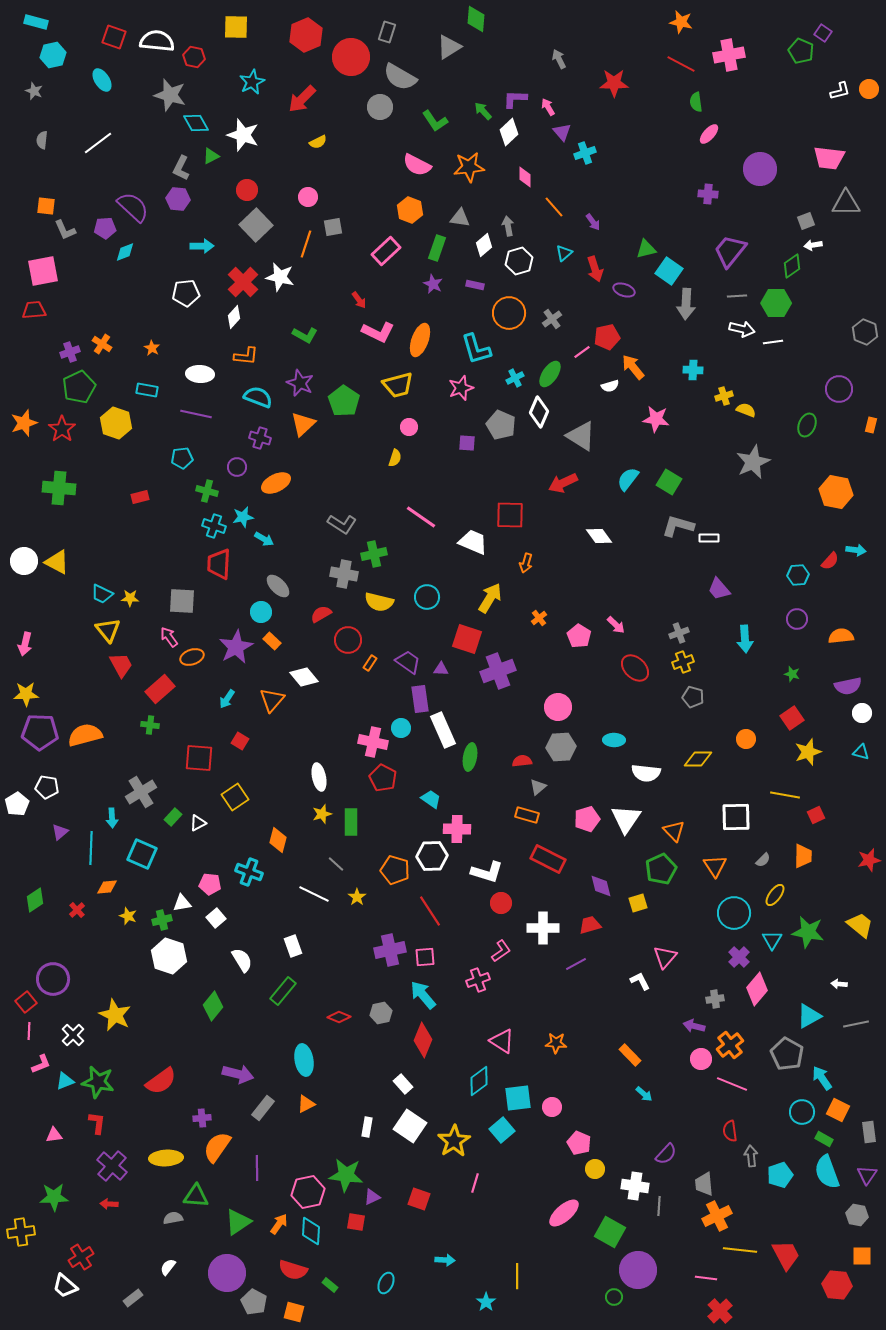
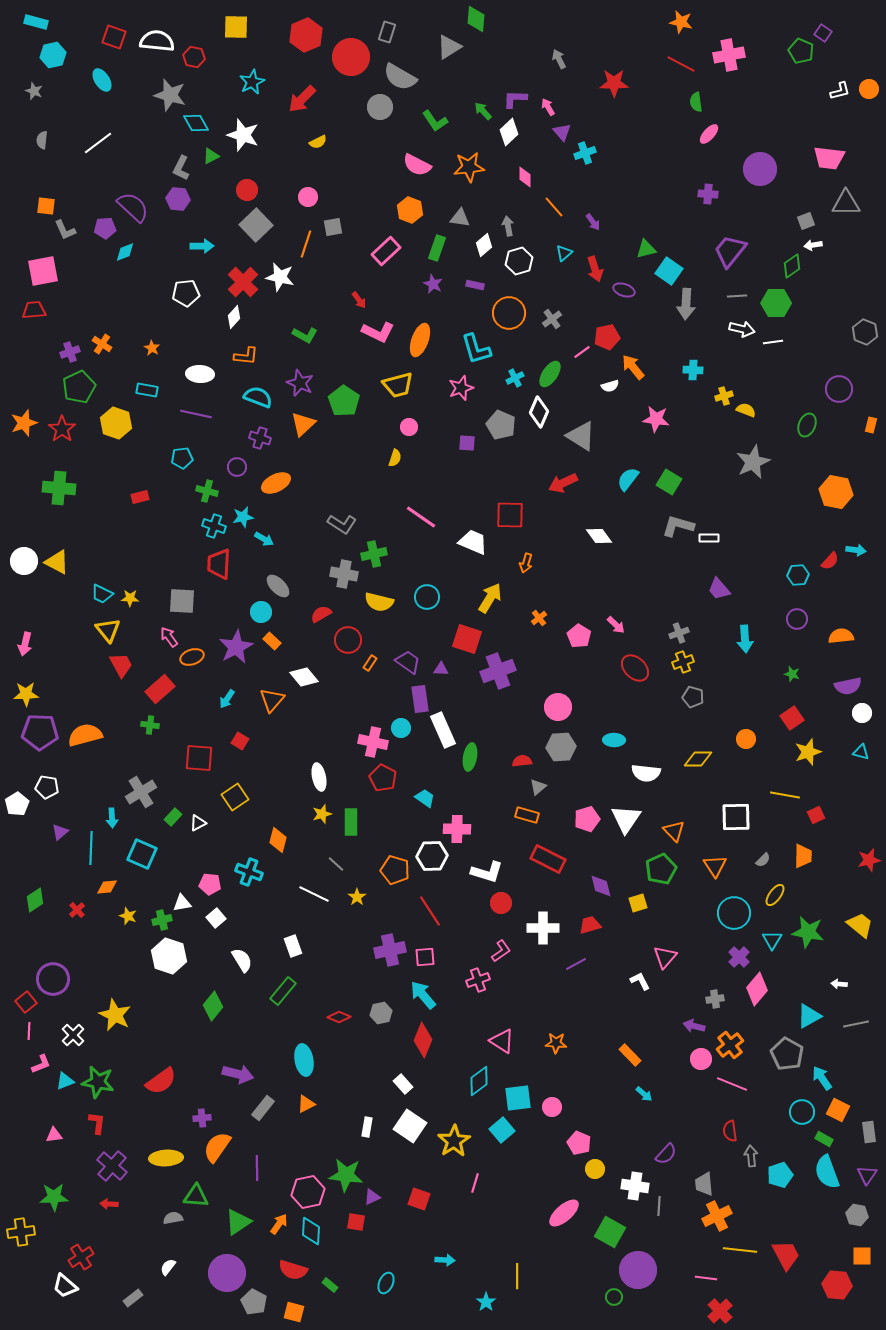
cyan trapezoid at (431, 799): moved 6 px left, 1 px up
